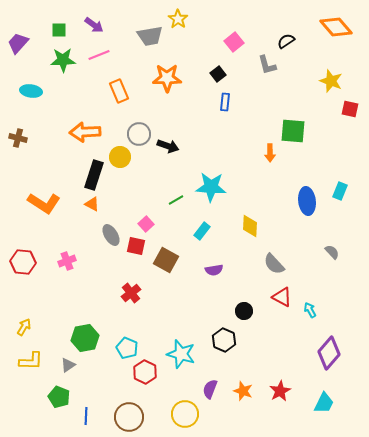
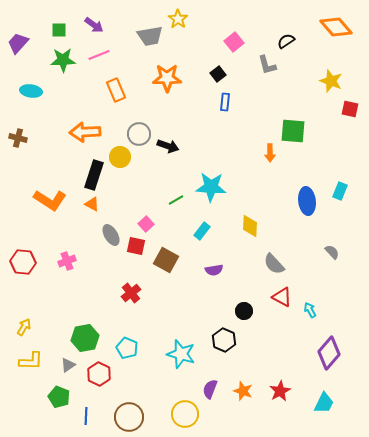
orange rectangle at (119, 91): moved 3 px left, 1 px up
orange L-shape at (44, 203): moved 6 px right, 3 px up
red hexagon at (145, 372): moved 46 px left, 2 px down
